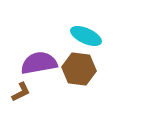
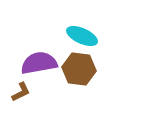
cyan ellipse: moved 4 px left
